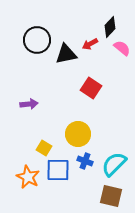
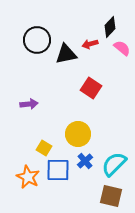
red arrow: rotated 14 degrees clockwise
blue cross: rotated 28 degrees clockwise
